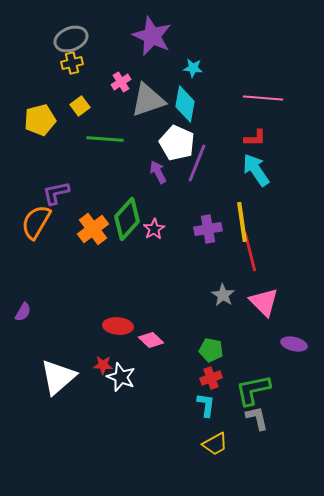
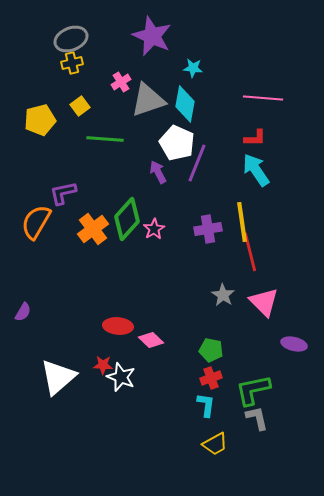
purple L-shape: moved 7 px right
